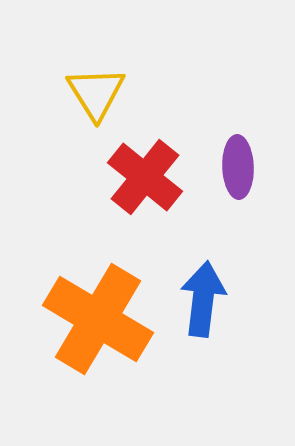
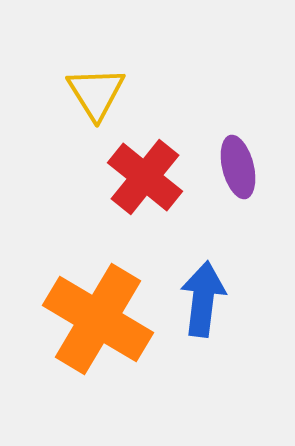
purple ellipse: rotated 12 degrees counterclockwise
